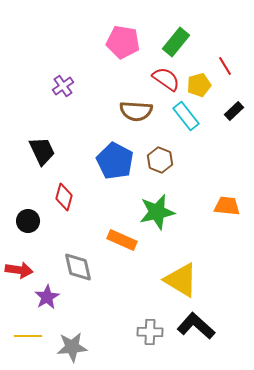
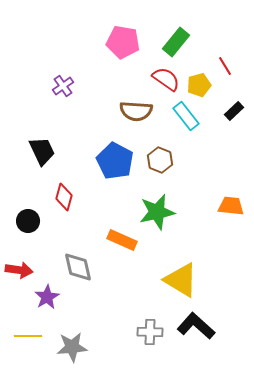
orange trapezoid: moved 4 px right
